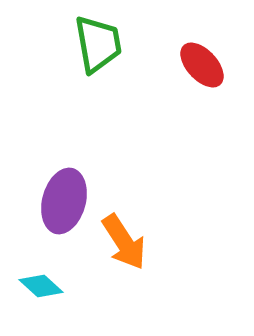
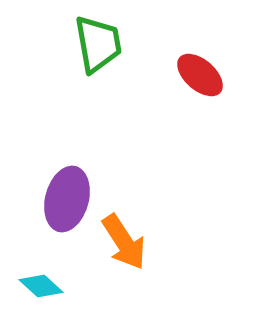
red ellipse: moved 2 px left, 10 px down; rotated 6 degrees counterclockwise
purple ellipse: moved 3 px right, 2 px up
